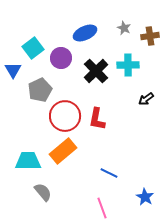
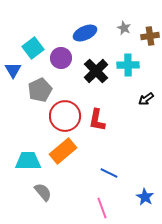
red L-shape: moved 1 px down
